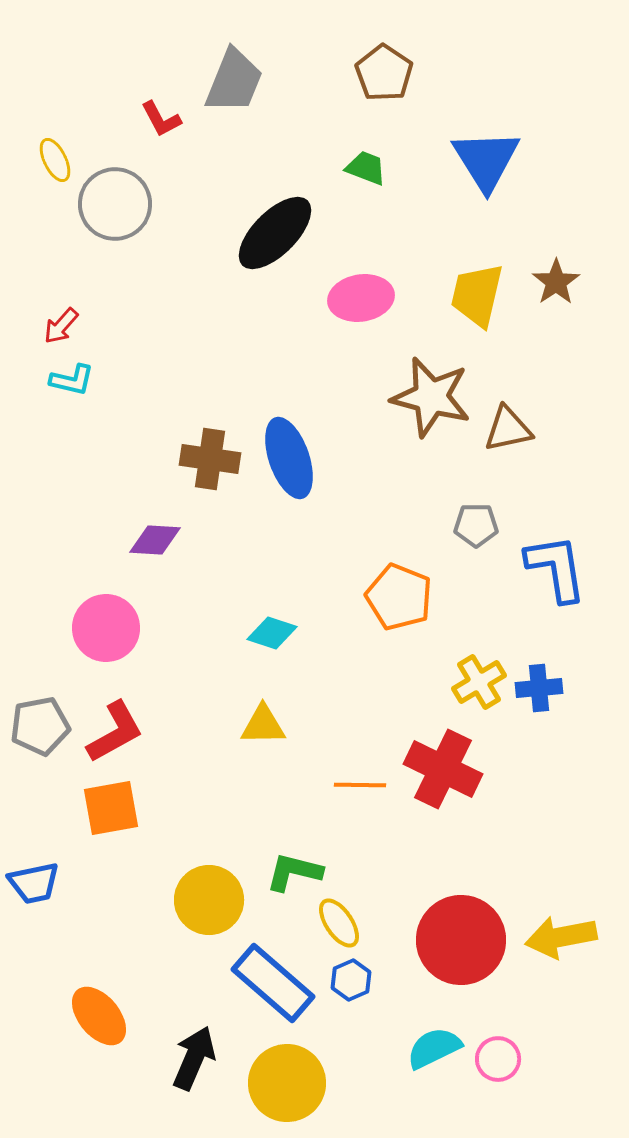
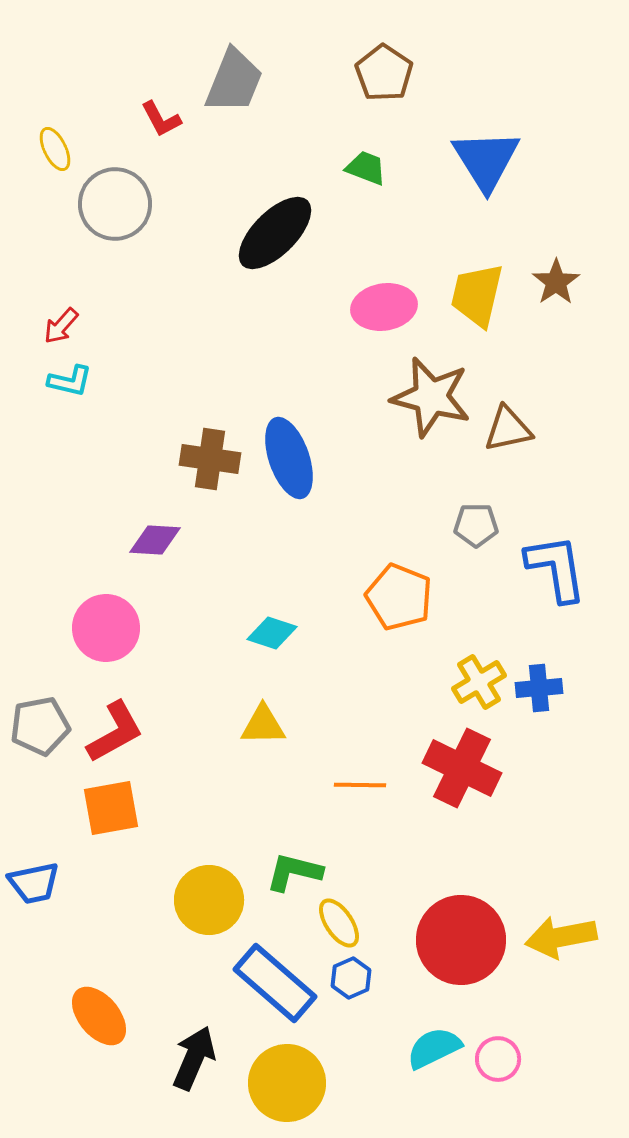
yellow ellipse at (55, 160): moved 11 px up
pink ellipse at (361, 298): moved 23 px right, 9 px down
cyan L-shape at (72, 380): moved 2 px left, 1 px down
red cross at (443, 769): moved 19 px right, 1 px up
blue hexagon at (351, 980): moved 2 px up
blue rectangle at (273, 983): moved 2 px right
